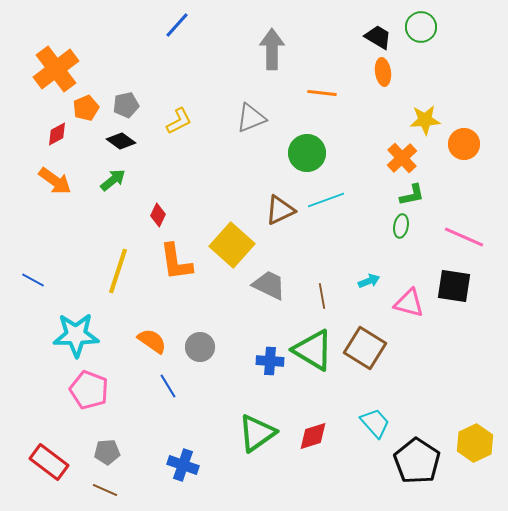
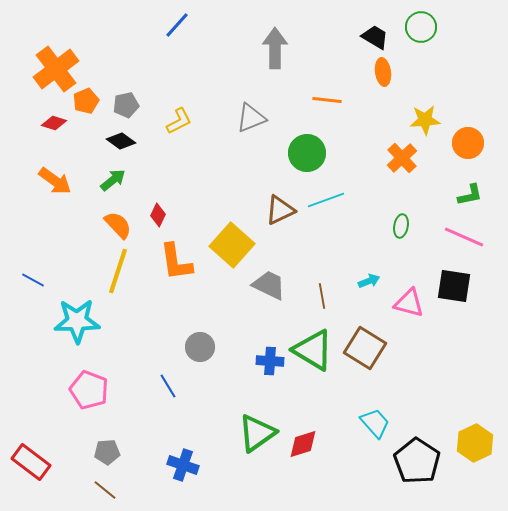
black trapezoid at (378, 37): moved 3 px left
gray arrow at (272, 49): moved 3 px right, 1 px up
orange line at (322, 93): moved 5 px right, 7 px down
orange pentagon at (86, 108): moved 7 px up
red diamond at (57, 134): moved 3 px left, 11 px up; rotated 45 degrees clockwise
orange circle at (464, 144): moved 4 px right, 1 px up
green L-shape at (412, 195): moved 58 px right
cyan star at (76, 335): moved 1 px right, 14 px up
orange semicircle at (152, 341): moved 34 px left, 116 px up; rotated 12 degrees clockwise
red diamond at (313, 436): moved 10 px left, 8 px down
red rectangle at (49, 462): moved 18 px left
brown line at (105, 490): rotated 15 degrees clockwise
